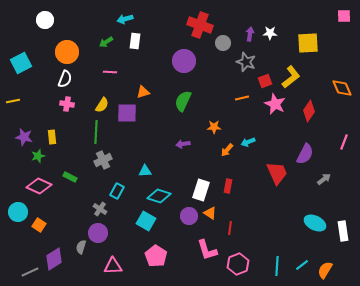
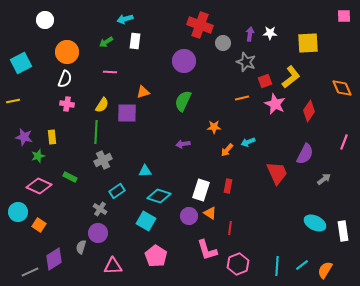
cyan rectangle at (117, 191): rotated 28 degrees clockwise
